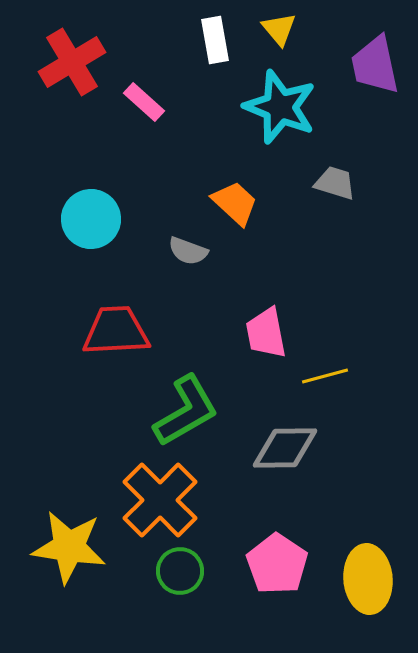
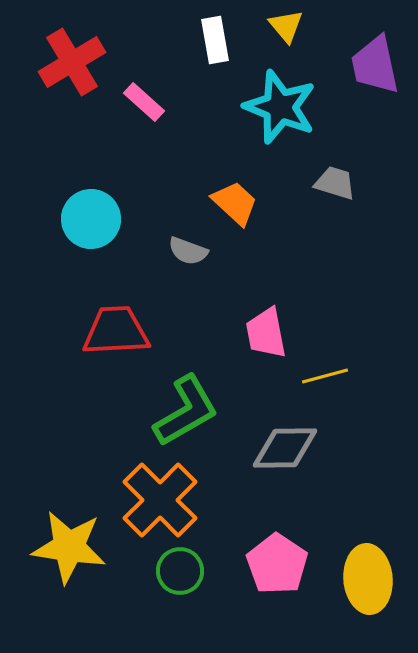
yellow triangle: moved 7 px right, 3 px up
